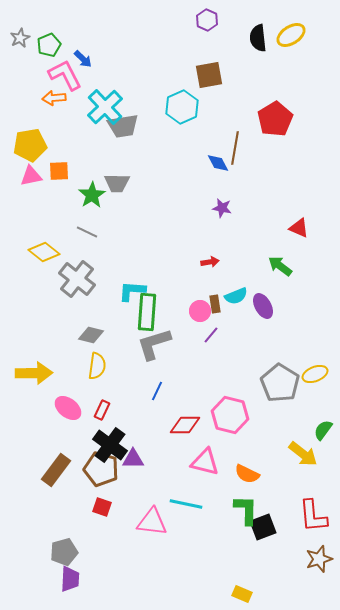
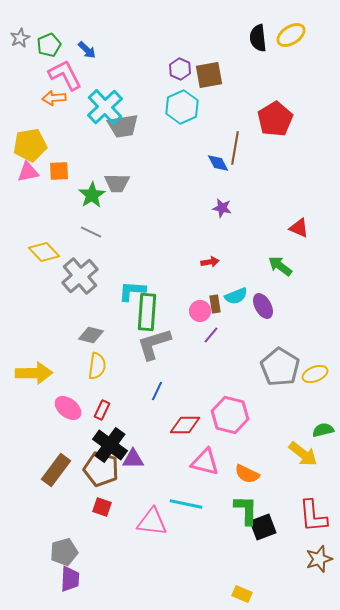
purple hexagon at (207, 20): moved 27 px left, 49 px down
blue arrow at (83, 59): moved 4 px right, 9 px up
pink triangle at (31, 176): moved 3 px left, 4 px up
gray line at (87, 232): moved 4 px right
yellow diamond at (44, 252): rotated 8 degrees clockwise
gray cross at (77, 279): moved 3 px right, 3 px up; rotated 12 degrees clockwise
gray pentagon at (280, 383): moved 16 px up
green semicircle at (323, 430): rotated 40 degrees clockwise
